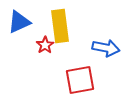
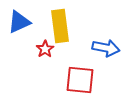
red star: moved 4 px down
red square: rotated 16 degrees clockwise
